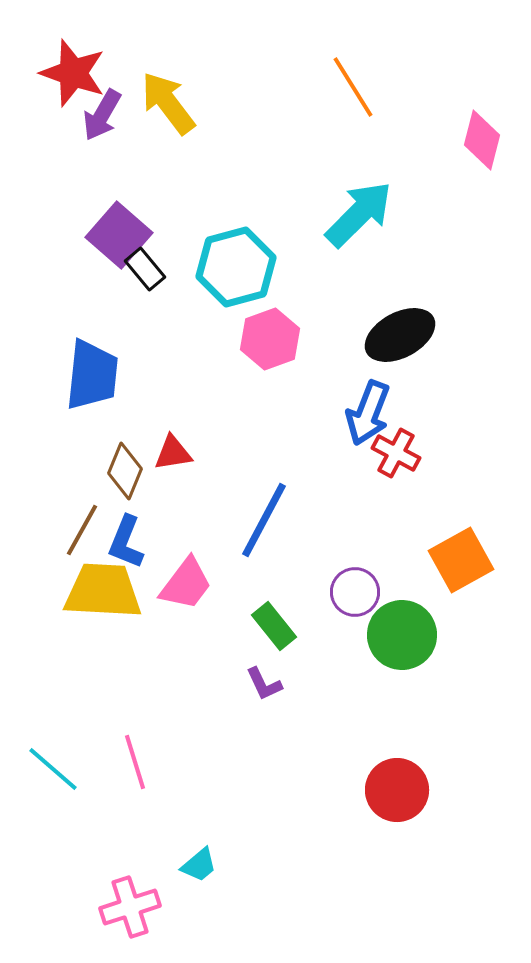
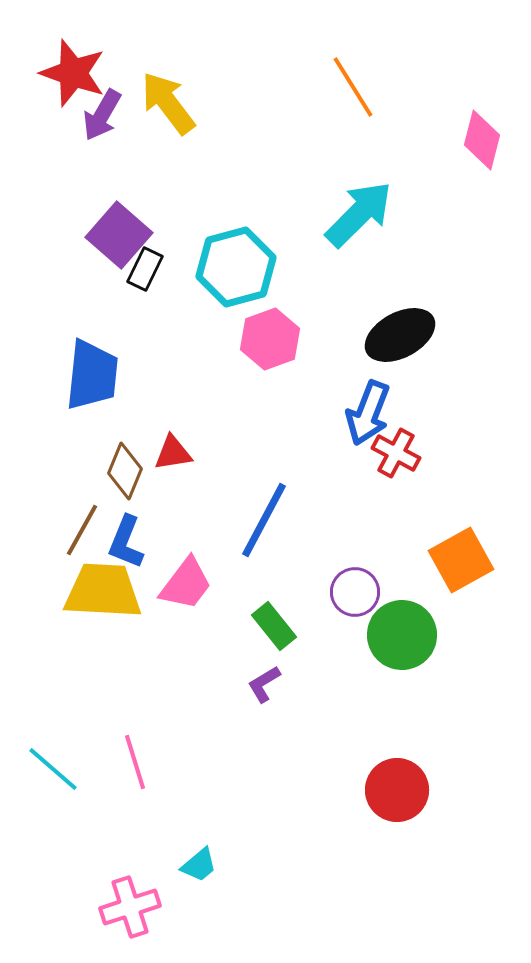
black rectangle: rotated 66 degrees clockwise
purple L-shape: rotated 84 degrees clockwise
